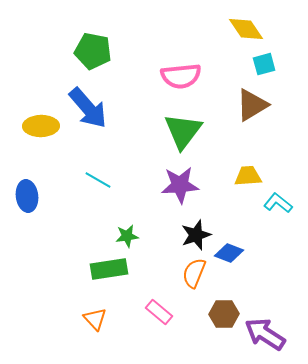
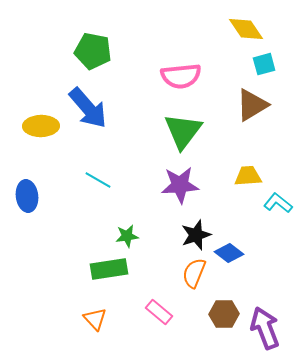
blue diamond: rotated 16 degrees clockwise
purple arrow: moved 6 px up; rotated 36 degrees clockwise
